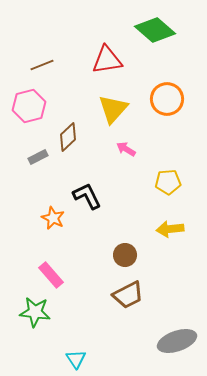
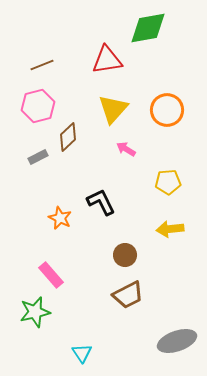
green diamond: moved 7 px left, 2 px up; rotated 51 degrees counterclockwise
orange circle: moved 11 px down
pink hexagon: moved 9 px right
black L-shape: moved 14 px right, 6 px down
orange star: moved 7 px right
green star: rotated 20 degrees counterclockwise
cyan triangle: moved 6 px right, 6 px up
